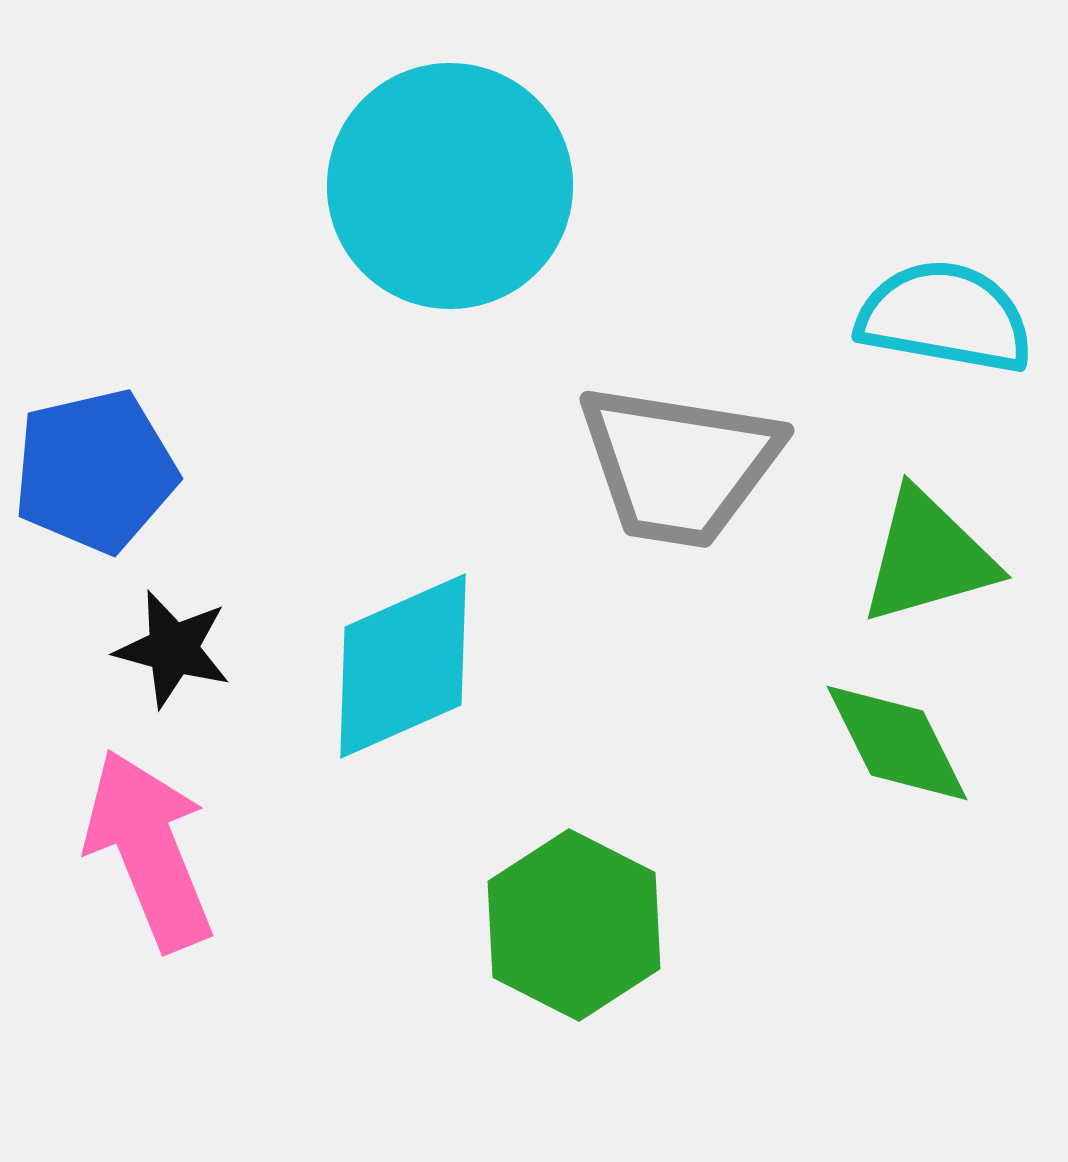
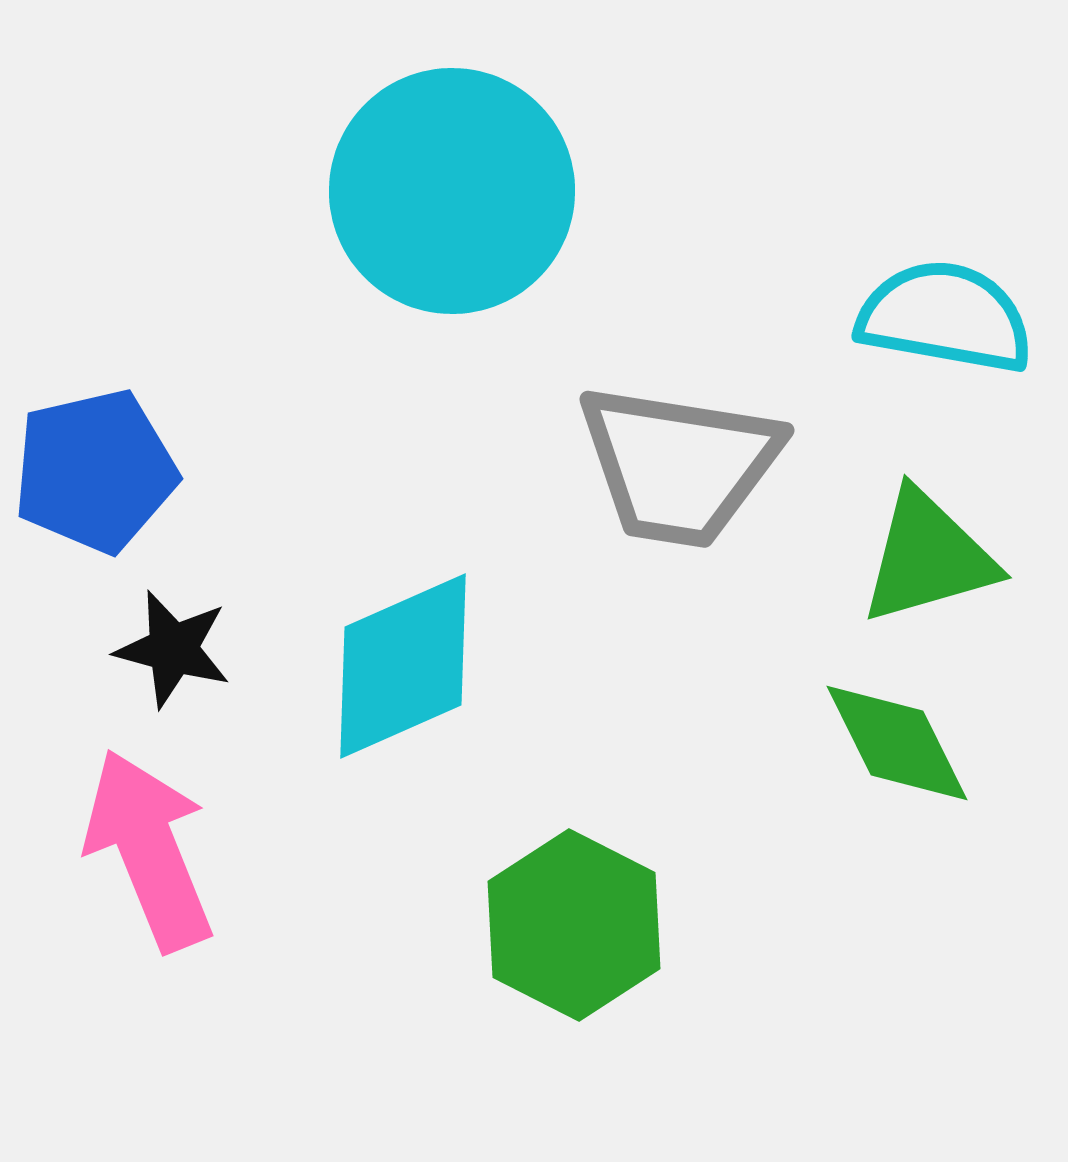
cyan circle: moved 2 px right, 5 px down
